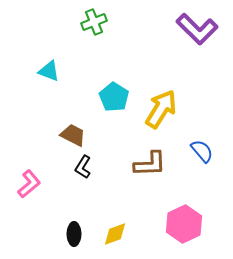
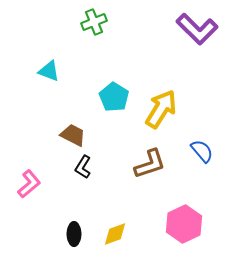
brown L-shape: rotated 16 degrees counterclockwise
